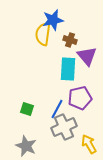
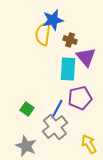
purple triangle: moved 1 px left, 1 px down
green square: rotated 16 degrees clockwise
gray cross: moved 9 px left; rotated 15 degrees counterclockwise
